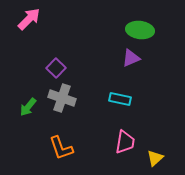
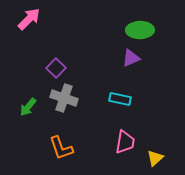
green ellipse: rotated 8 degrees counterclockwise
gray cross: moved 2 px right
